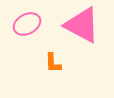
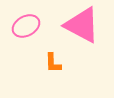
pink ellipse: moved 1 px left, 2 px down
